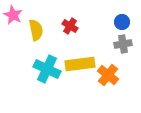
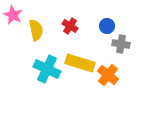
blue circle: moved 15 px left, 4 px down
gray cross: moved 2 px left; rotated 18 degrees clockwise
yellow rectangle: moved 1 px up; rotated 24 degrees clockwise
